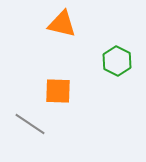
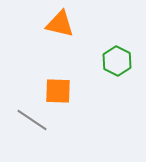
orange triangle: moved 2 px left
gray line: moved 2 px right, 4 px up
